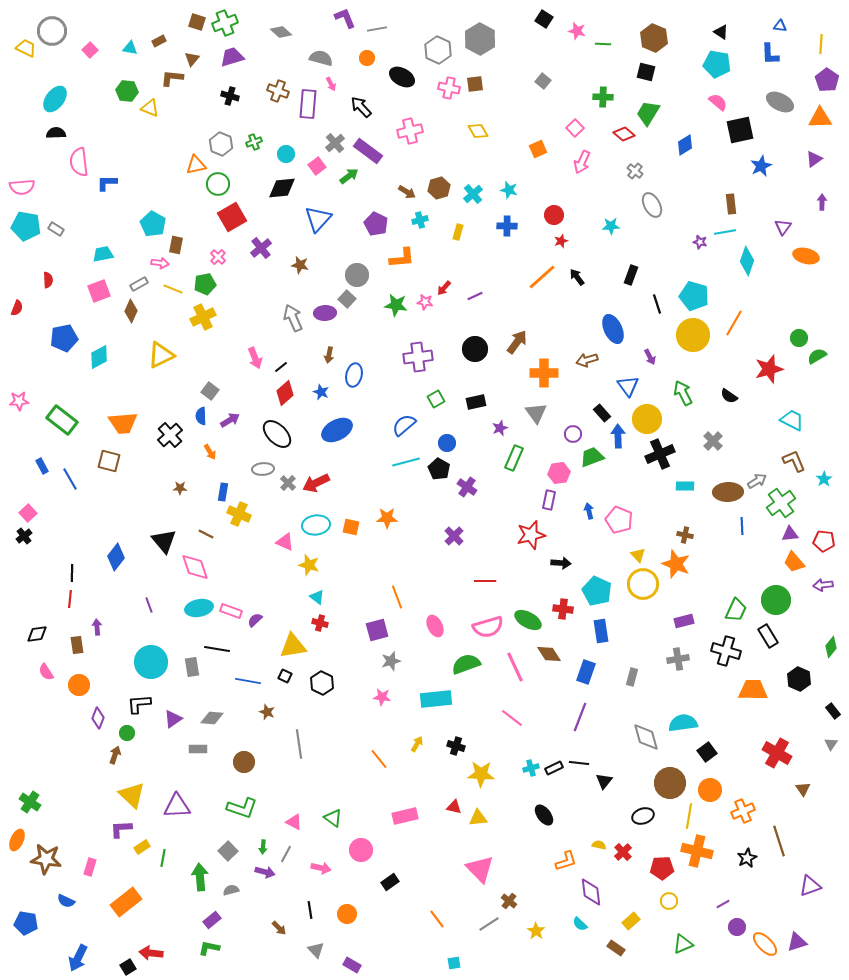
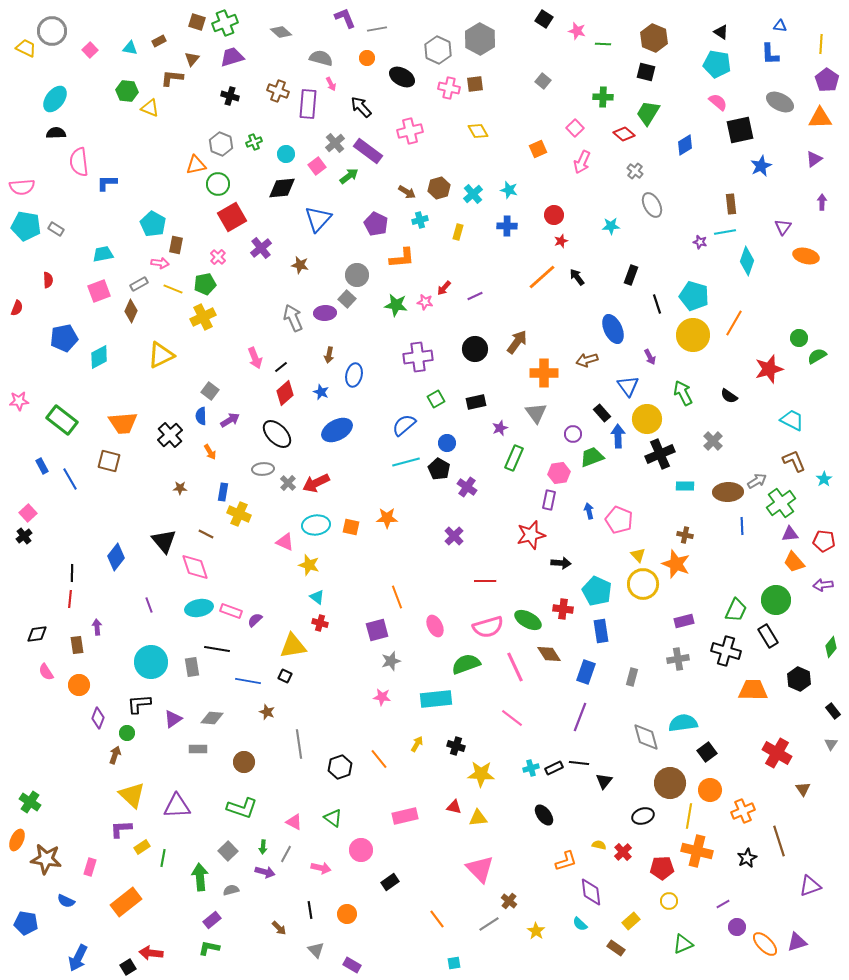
black hexagon at (322, 683): moved 18 px right, 84 px down; rotated 15 degrees clockwise
